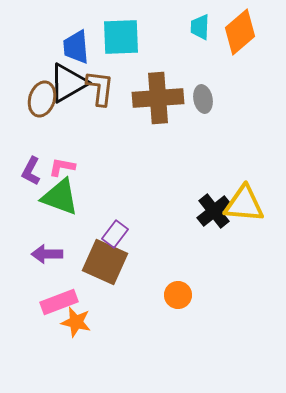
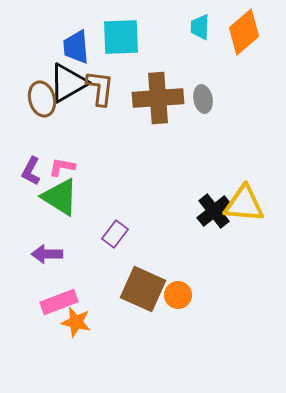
orange diamond: moved 4 px right
brown ellipse: rotated 32 degrees counterclockwise
green triangle: rotated 12 degrees clockwise
brown square: moved 38 px right, 27 px down
